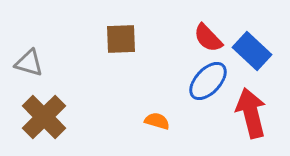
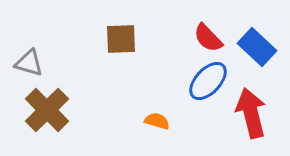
blue rectangle: moved 5 px right, 4 px up
brown cross: moved 3 px right, 7 px up
